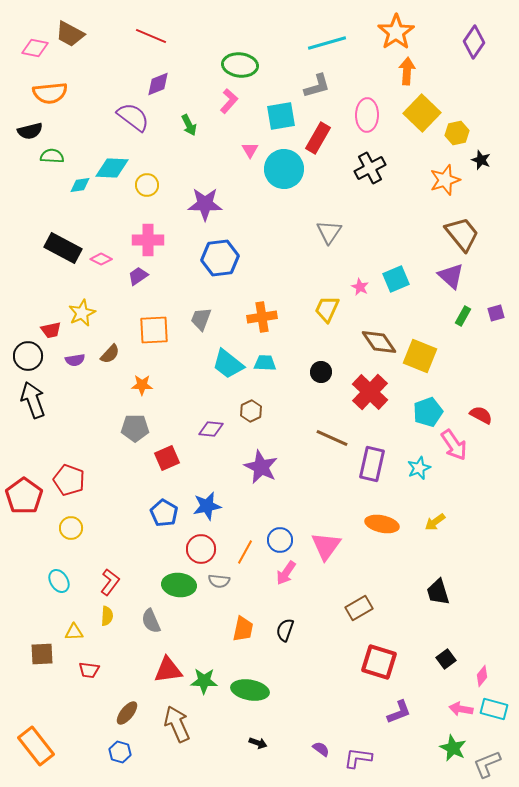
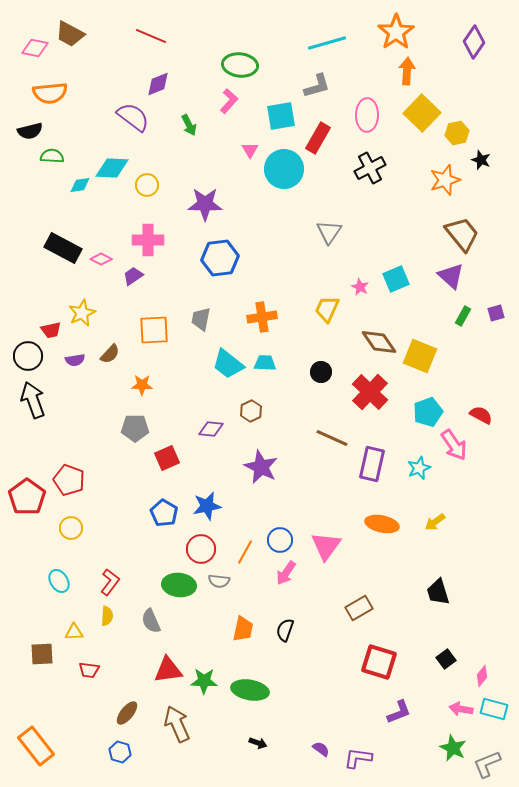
purple trapezoid at (138, 276): moved 5 px left
gray trapezoid at (201, 319): rotated 10 degrees counterclockwise
red pentagon at (24, 496): moved 3 px right, 1 px down
